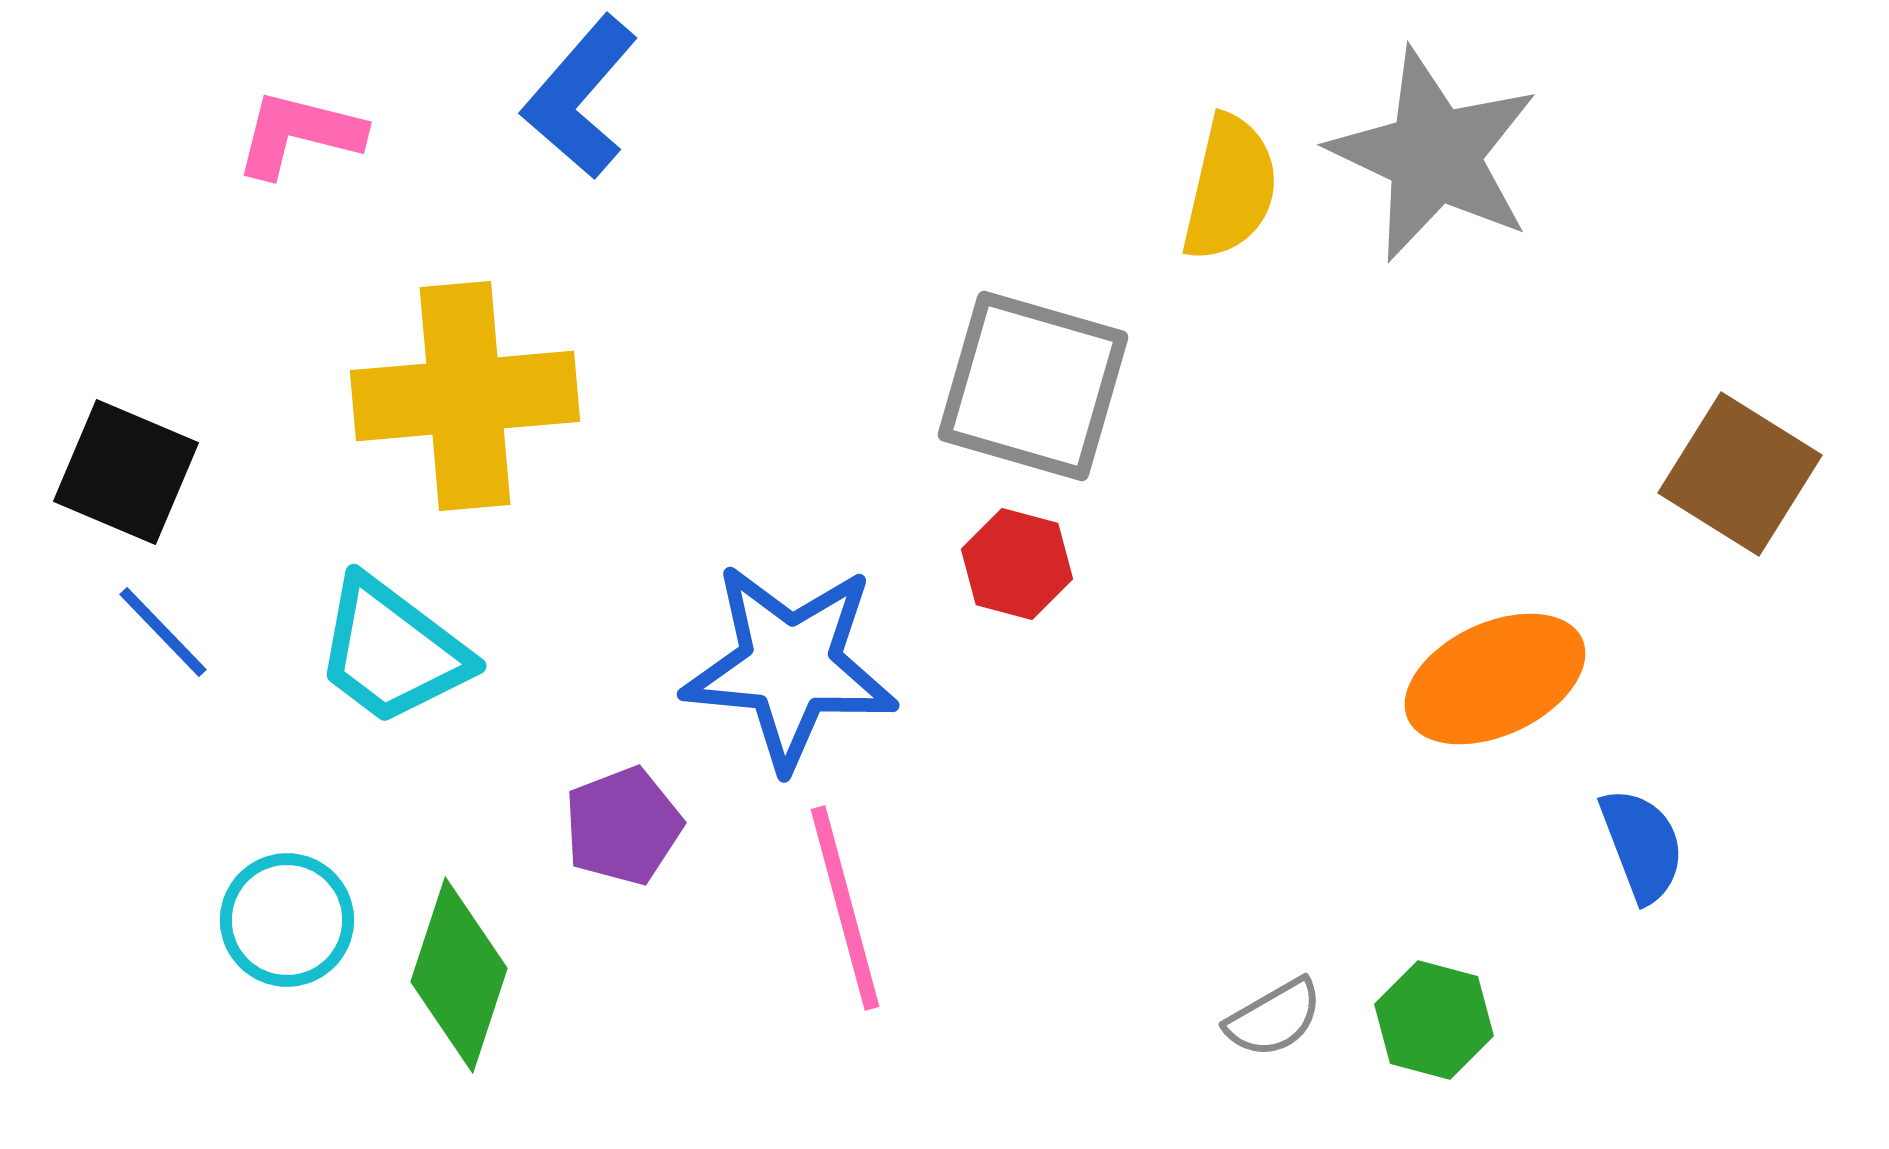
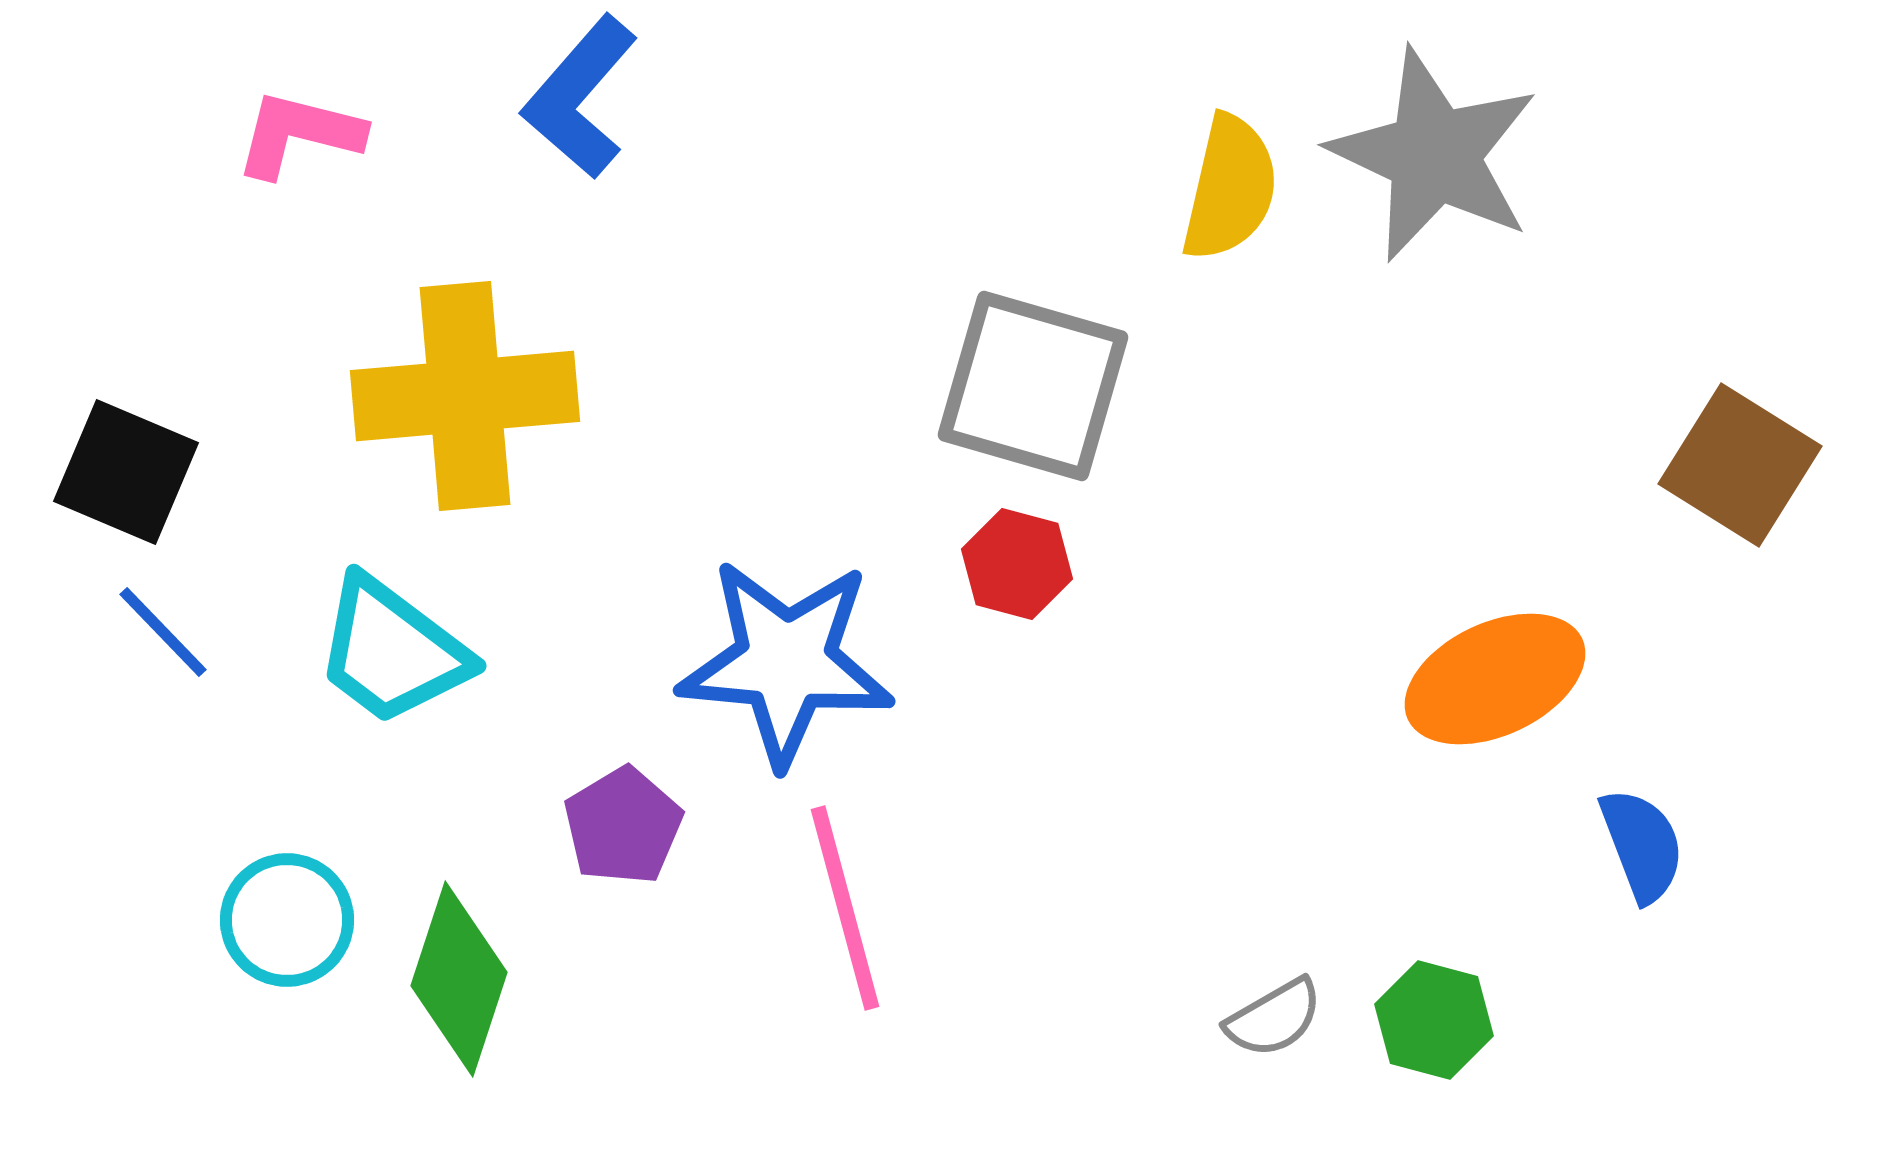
brown square: moved 9 px up
blue star: moved 4 px left, 4 px up
purple pentagon: rotated 10 degrees counterclockwise
green diamond: moved 4 px down
